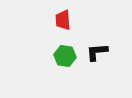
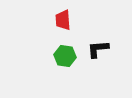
black L-shape: moved 1 px right, 3 px up
